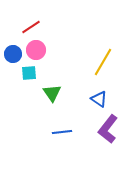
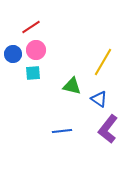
cyan square: moved 4 px right
green triangle: moved 20 px right, 7 px up; rotated 42 degrees counterclockwise
blue line: moved 1 px up
